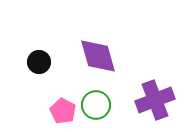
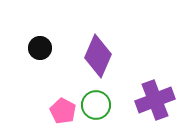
purple diamond: rotated 39 degrees clockwise
black circle: moved 1 px right, 14 px up
